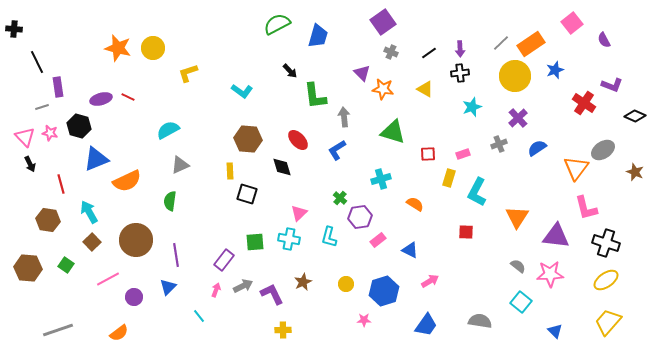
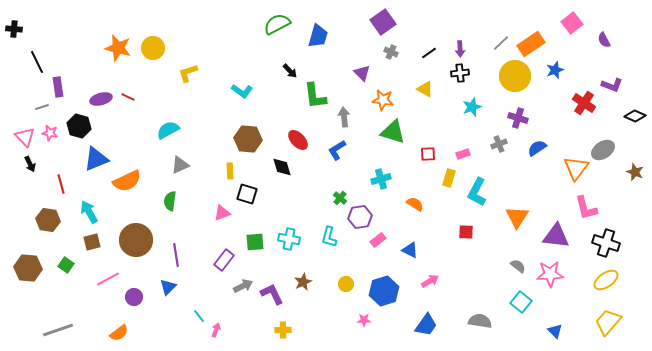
orange star at (383, 89): moved 11 px down
purple cross at (518, 118): rotated 30 degrees counterclockwise
pink triangle at (299, 213): moved 77 px left; rotated 24 degrees clockwise
brown square at (92, 242): rotated 30 degrees clockwise
pink arrow at (216, 290): moved 40 px down
